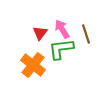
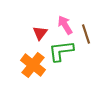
pink arrow: moved 3 px right, 4 px up
green L-shape: moved 2 px down
